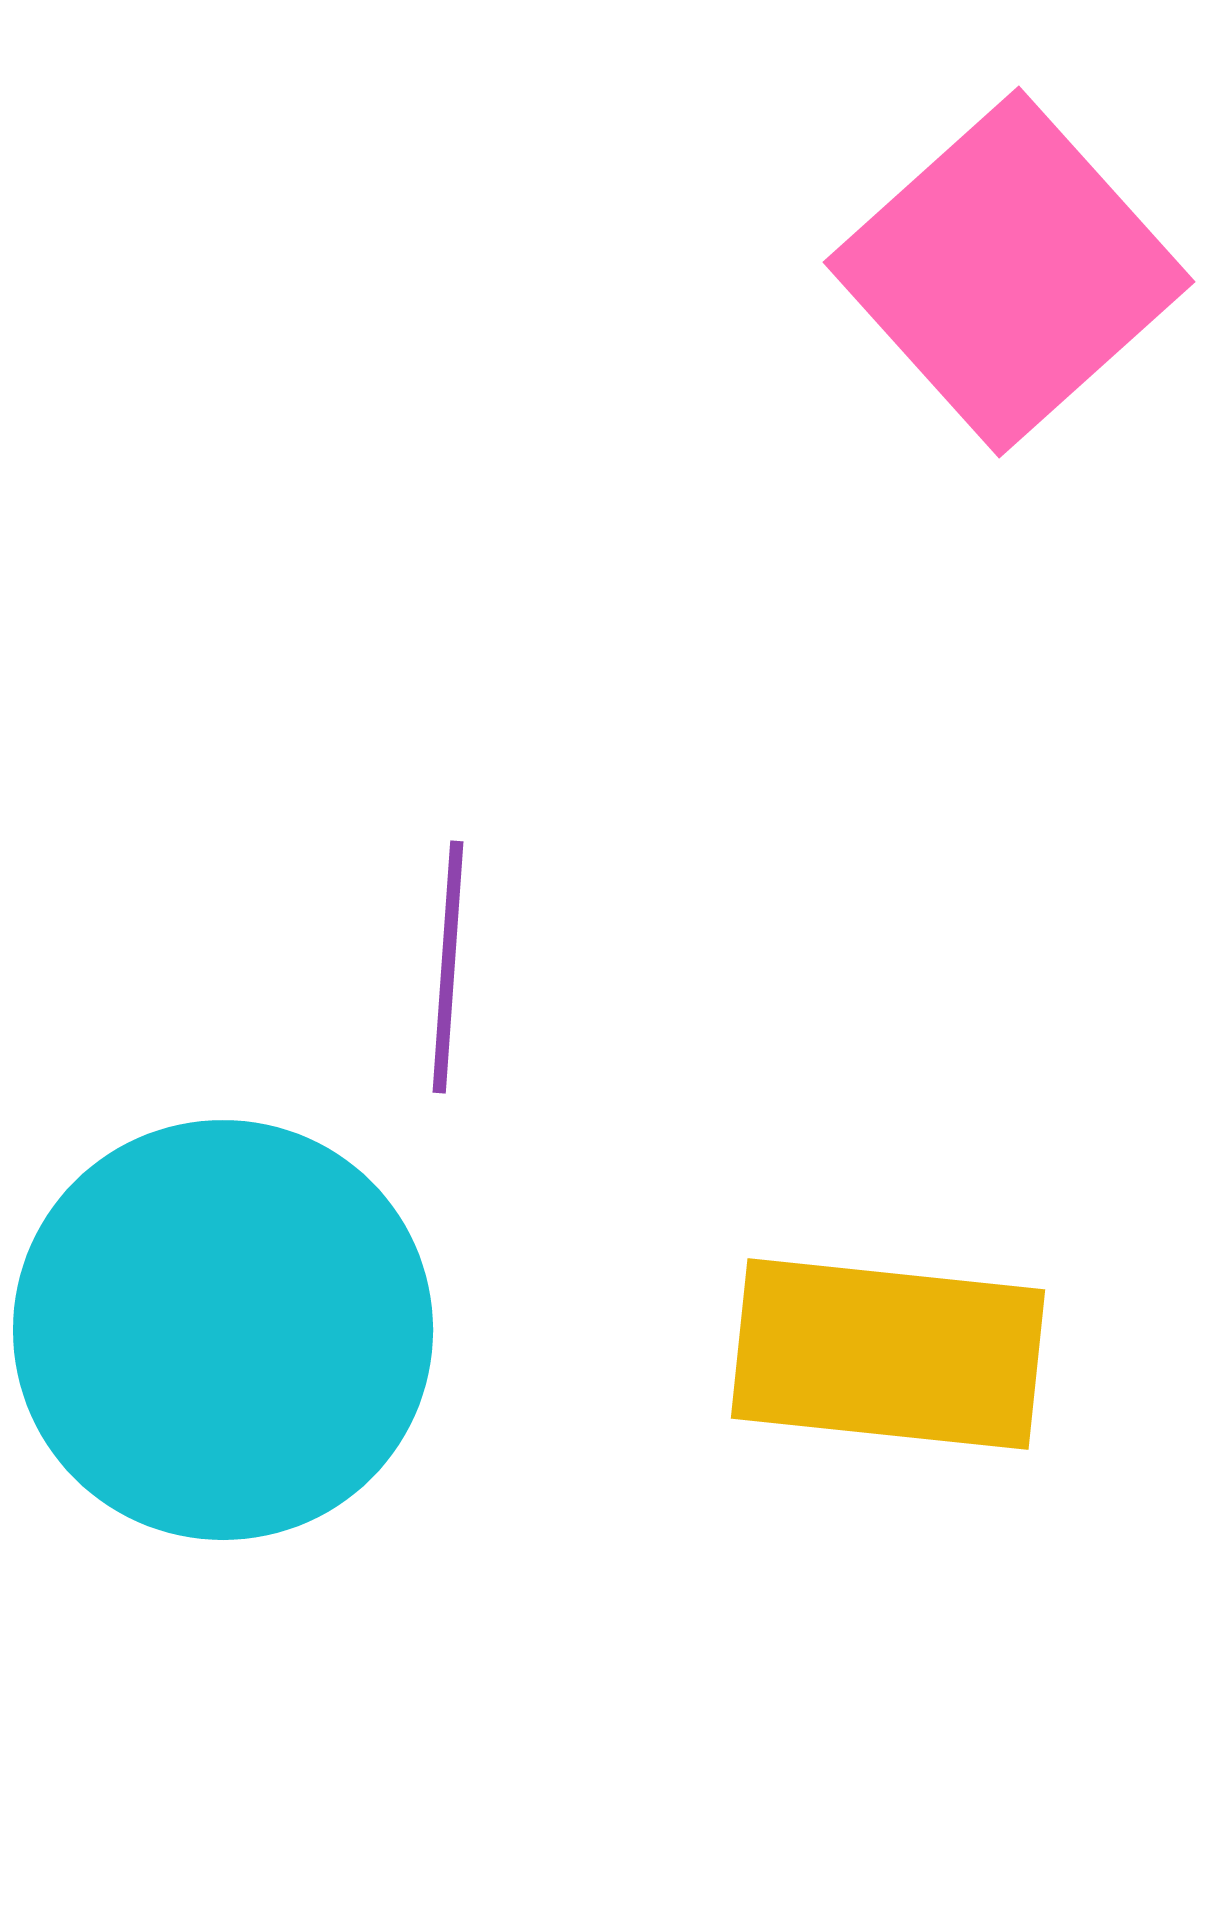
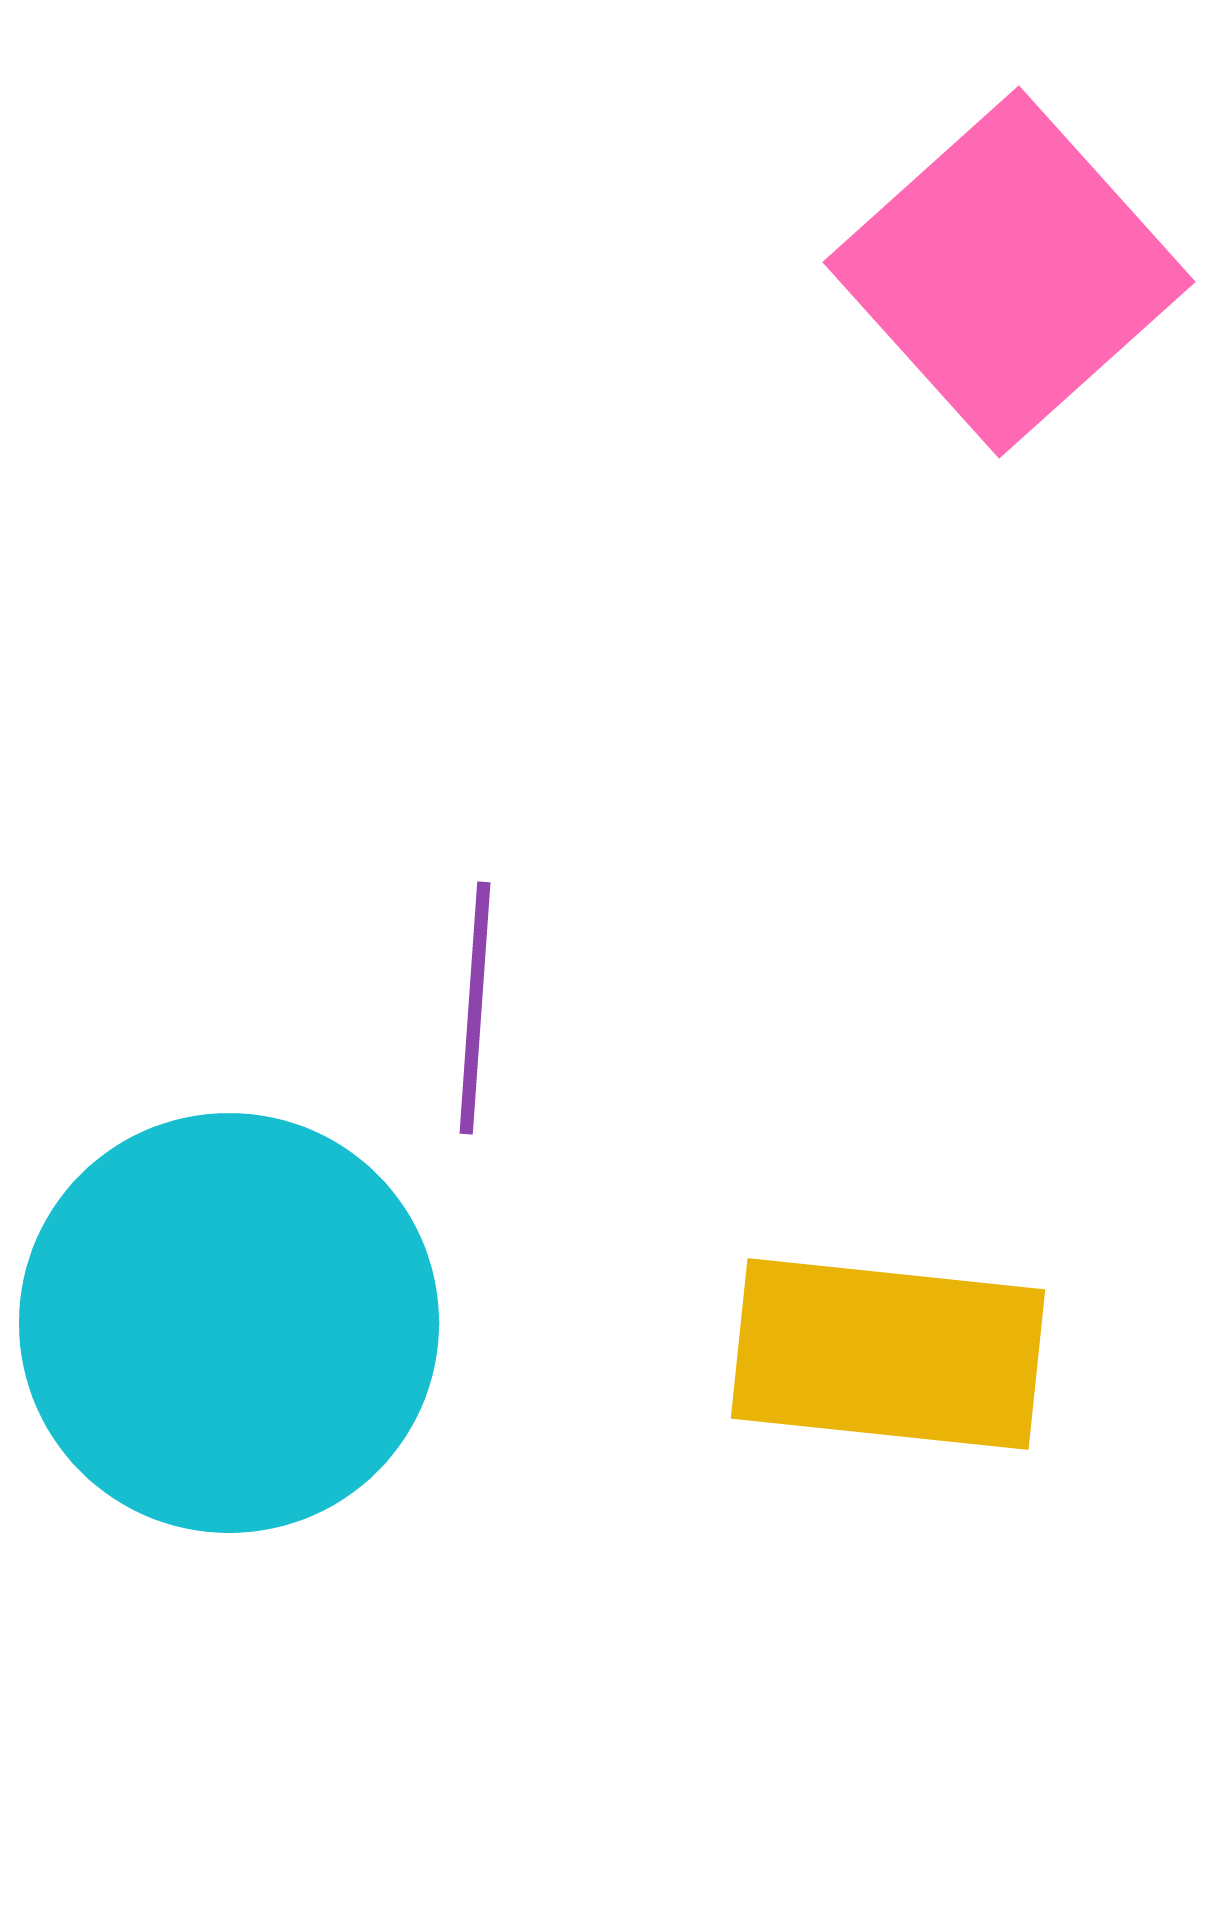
purple line: moved 27 px right, 41 px down
cyan circle: moved 6 px right, 7 px up
